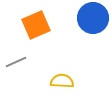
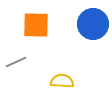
blue circle: moved 6 px down
orange square: rotated 24 degrees clockwise
